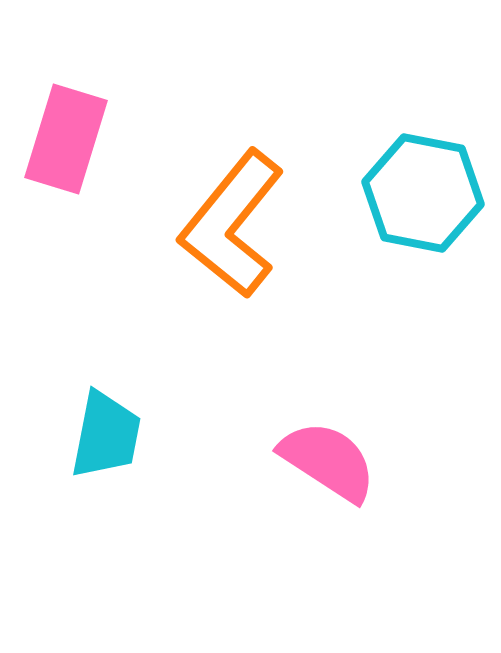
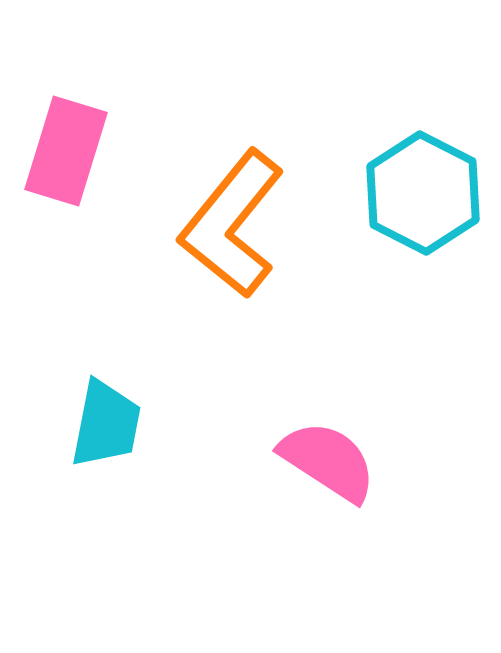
pink rectangle: moved 12 px down
cyan hexagon: rotated 16 degrees clockwise
cyan trapezoid: moved 11 px up
